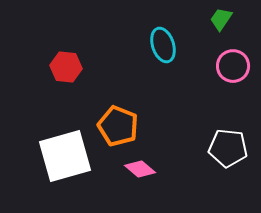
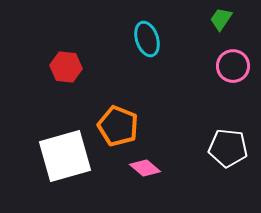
cyan ellipse: moved 16 px left, 6 px up
pink diamond: moved 5 px right, 1 px up
